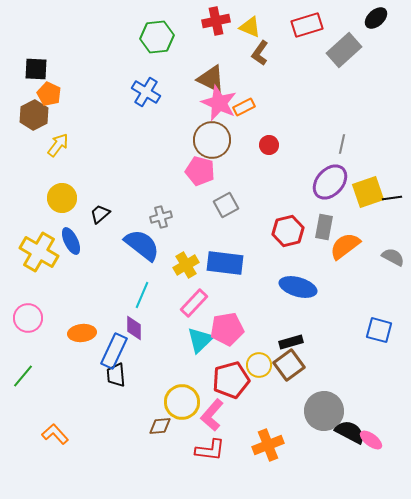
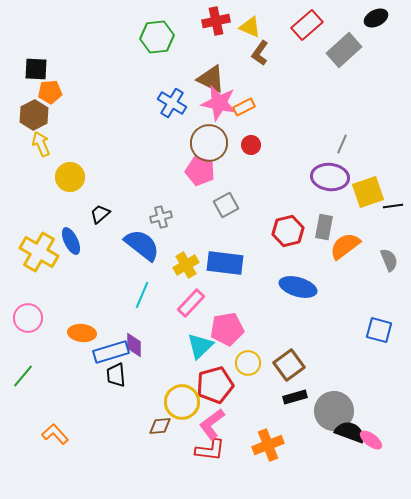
black ellipse at (376, 18): rotated 15 degrees clockwise
red rectangle at (307, 25): rotated 24 degrees counterclockwise
blue cross at (146, 92): moved 26 px right, 11 px down
orange pentagon at (49, 94): moved 1 px right, 2 px up; rotated 30 degrees counterclockwise
pink star at (219, 103): rotated 12 degrees counterclockwise
brown circle at (212, 140): moved 3 px left, 3 px down
gray line at (342, 144): rotated 12 degrees clockwise
yellow arrow at (58, 145): moved 17 px left, 1 px up; rotated 60 degrees counterclockwise
red circle at (269, 145): moved 18 px left
purple ellipse at (330, 182): moved 5 px up; rotated 54 degrees clockwise
yellow circle at (62, 198): moved 8 px right, 21 px up
black line at (392, 198): moved 1 px right, 8 px down
gray semicircle at (393, 257): moved 4 px left, 3 px down; rotated 40 degrees clockwise
pink rectangle at (194, 303): moved 3 px left
purple diamond at (134, 328): moved 17 px down
orange ellipse at (82, 333): rotated 12 degrees clockwise
cyan triangle at (200, 340): moved 6 px down
black rectangle at (291, 342): moved 4 px right, 55 px down
blue rectangle at (114, 351): moved 3 px left, 1 px down; rotated 48 degrees clockwise
yellow circle at (259, 365): moved 11 px left, 2 px up
red pentagon at (231, 380): moved 16 px left, 5 px down
gray circle at (324, 411): moved 10 px right
pink L-shape at (212, 415): moved 9 px down; rotated 12 degrees clockwise
black semicircle at (350, 432): rotated 8 degrees counterclockwise
